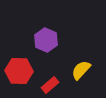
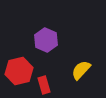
red hexagon: rotated 16 degrees counterclockwise
red rectangle: moved 6 px left; rotated 66 degrees counterclockwise
